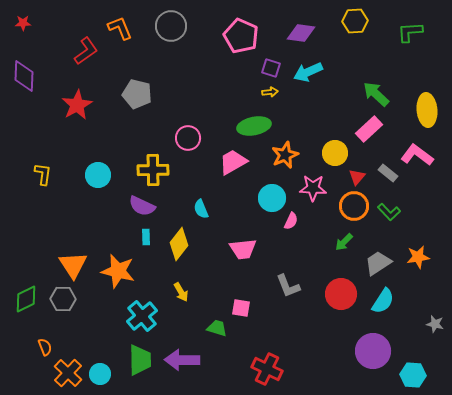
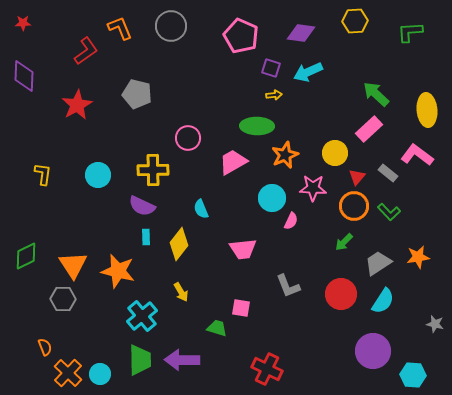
yellow arrow at (270, 92): moved 4 px right, 3 px down
green ellipse at (254, 126): moved 3 px right; rotated 12 degrees clockwise
green diamond at (26, 299): moved 43 px up
